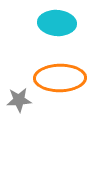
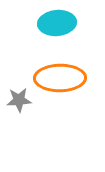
cyan ellipse: rotated 9 degrees counterclockwise
